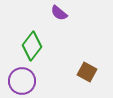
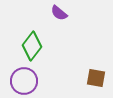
brown square: moved 9 px right, 6 px down; rotated 18 degrees counterclockwise
purple circle: moved 2 px right
